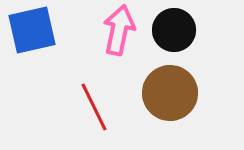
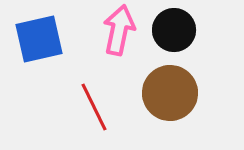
blue square: moved 7 px right, 9 px down
